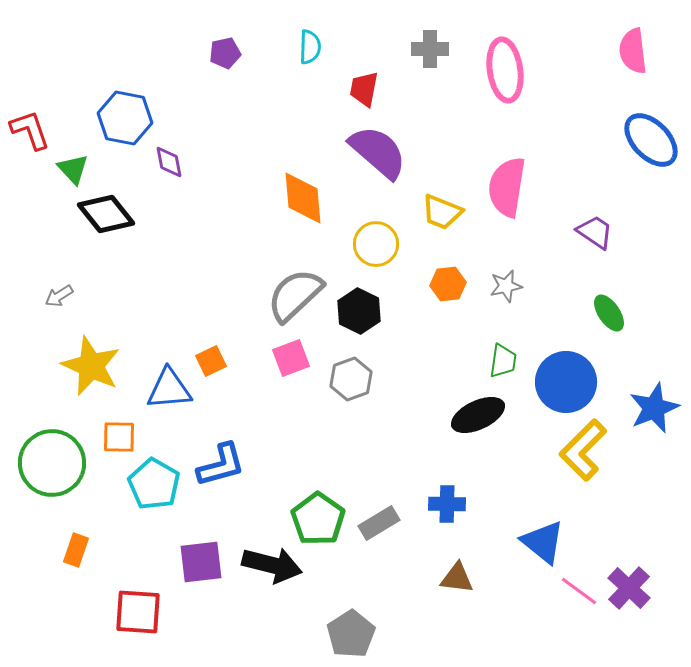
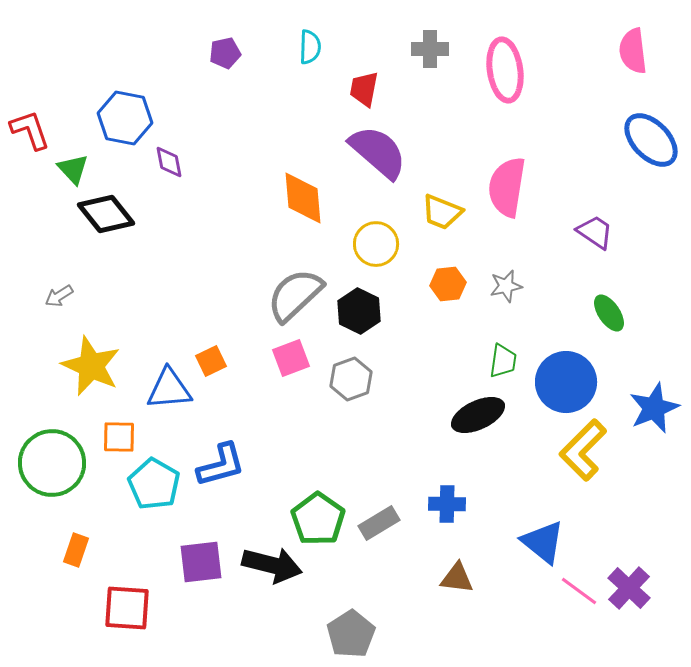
red square at (138, 612): moved 11 px left, 4 px up
